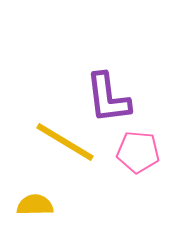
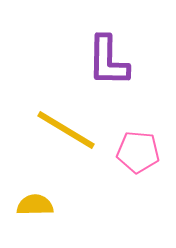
purple L-shape: moved 37 px up; rotated 8 degrees clockwise
yellow line: moved 1 px right, 12 px up
